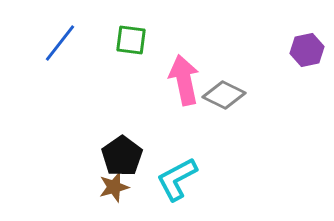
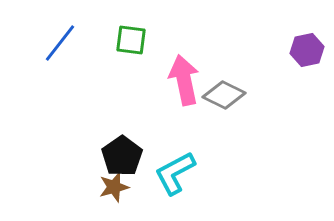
cyan L-shape: moved 2 px left, 6 px up
